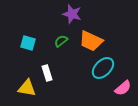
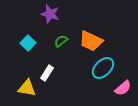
purple star: moved 22 px left
cyan square: rotated 28 degrees clockwise
white rectangle: rotated 49 degrees clockwise
